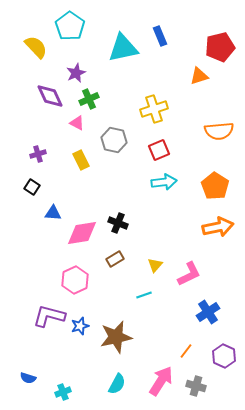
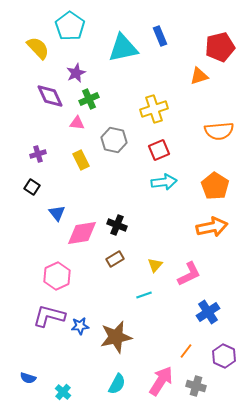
yellow semicircle: moved 2 px right, 1 px down
pink triangle: rotated 21 degrees counterclockwise
blue triangle: moved 4 px right; rotated 48 degrees clockwise
black cross: moved 1 px left, 2 px down
orange arrow: moved 6 px left
pink hexagon: moved 18 px left, 4 px up
blue star: rotated 12 degrees clockwise
cyan cross: rotated 28 degrees counterclockwise
